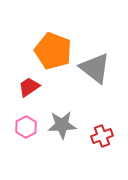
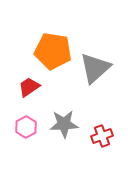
orange pentagon: rotated 12 degrees counterclockwise
gray triangle: rotated 40 degrees clockwise
gray star: moved 2 px right, 1 px up
